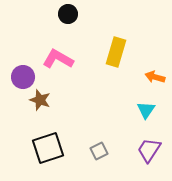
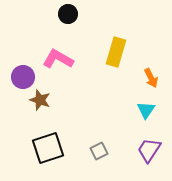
orange arrow: moved 4 px left, 1 px down; rotated 132 degrees counterclockwise
